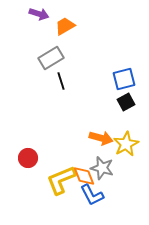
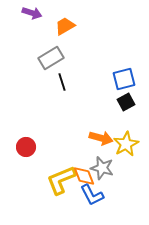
purple arrow: moved 7 px left, 1 px up
black line: moved 1 px right, 1 px down
red circle: moved 2 px left, 11 px up
